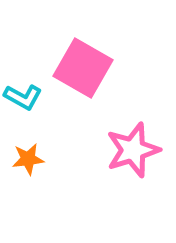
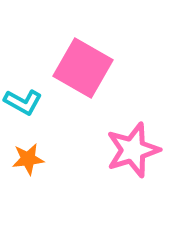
cyan L-shape: moved 5 px down
